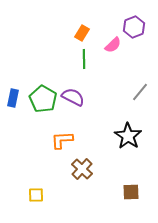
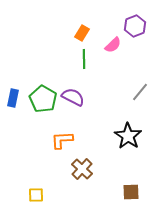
purple hexagon: moved 1 px right, 1 px up
